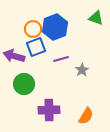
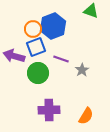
green triangle: moved 5 px left, 7 px up
blue hexagon: moved 2 px left, 1 px up
purple line: rotated 35 degrees clockwise
green circle: moved 14 px right, 11 px up
